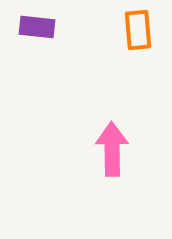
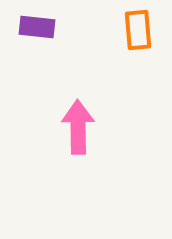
pink arrow: moved 34 px left, 22 px up
